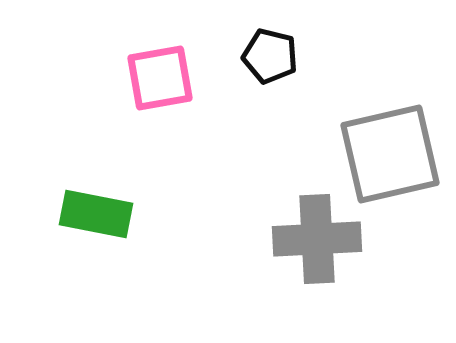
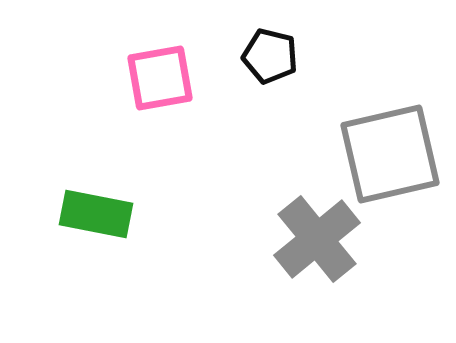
gray cross: rotated 36 degrees counterclockwise
